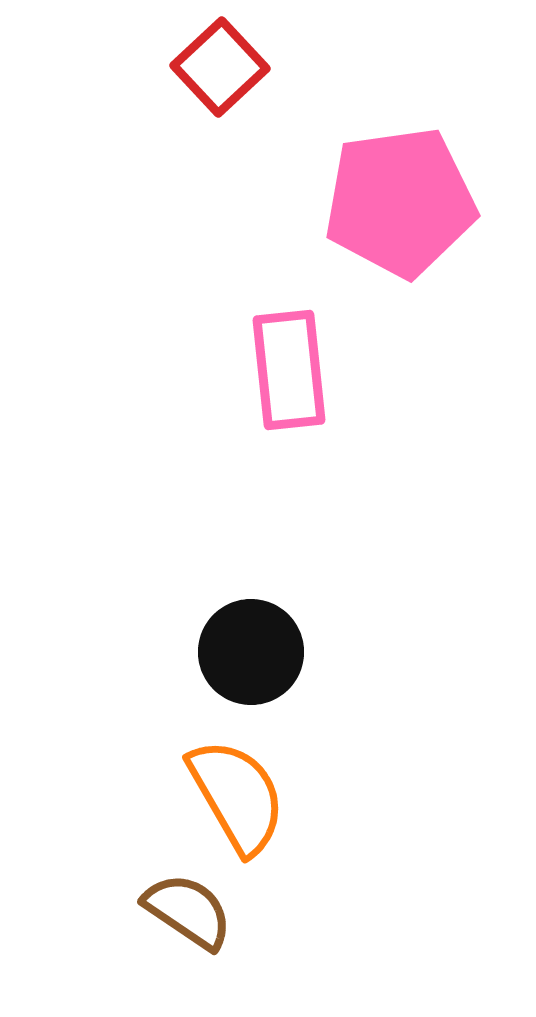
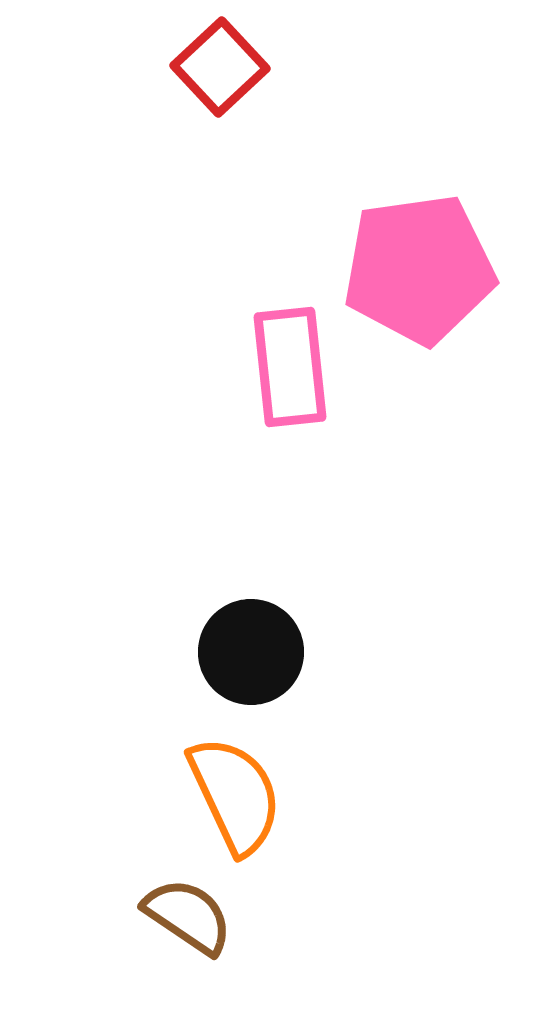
pink pentagon: moved 19 px right, 67 px down
pink rectangle: moved 1 px right, 3 px up
orange semicircle: moved 2 px left, 1 px up; rotated 5 degrees clockwise
brown semicircle: moved 5 px down
